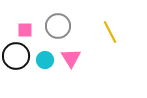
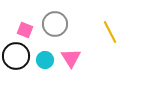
gray circle: moved 3 px left, 2 px up
pink square: rotated 21 degrees clockwise
